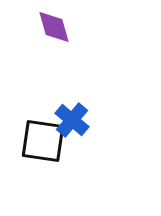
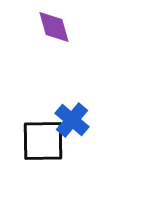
black square: rotated 9 degrees counterclockwise
